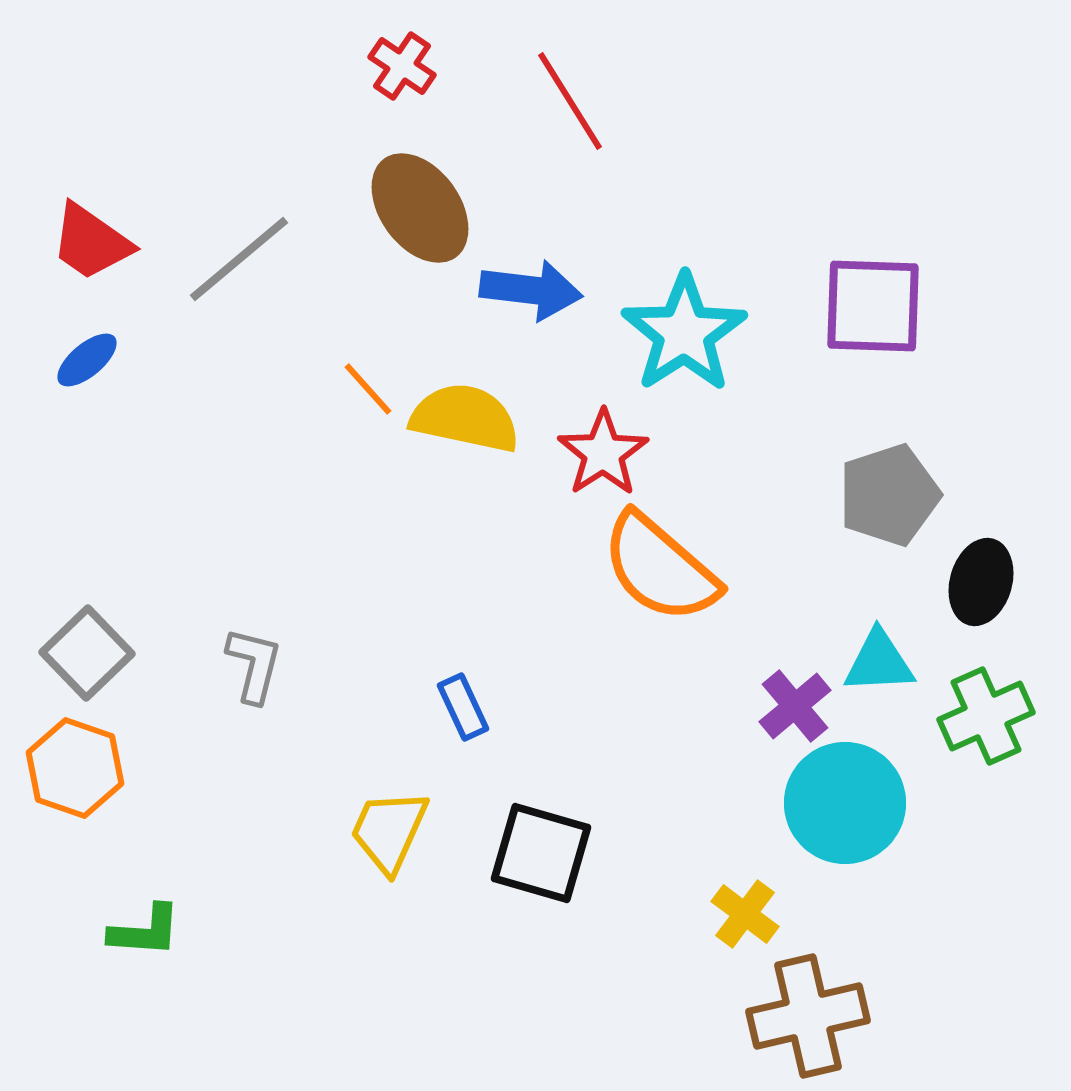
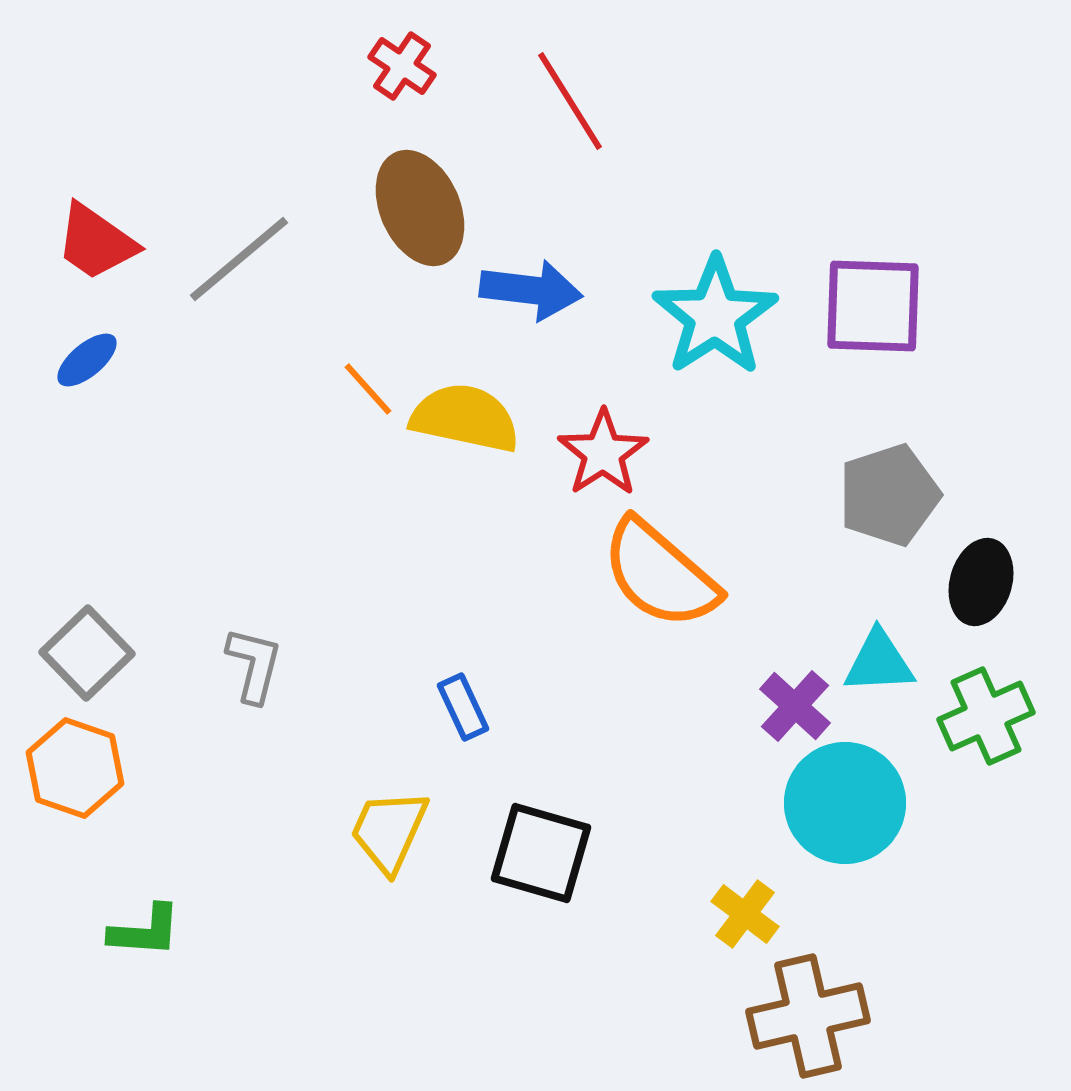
brown ellipse: rotated 12 degrees clockwise
red trapezoid: moved 5 px right
cyan star: moved 31 px right, 17 px up
orange semicircle: moved 6 px down
purple cross: rotated 8 degrees counterclockwise
